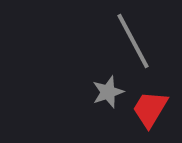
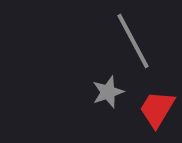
red trapezoid: moved 7 px right
